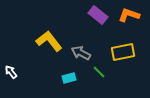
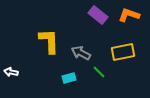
yellow L-shape: rotated 36 degrees clockwise
white arrow: rotated 40 degrees counterclockwise
